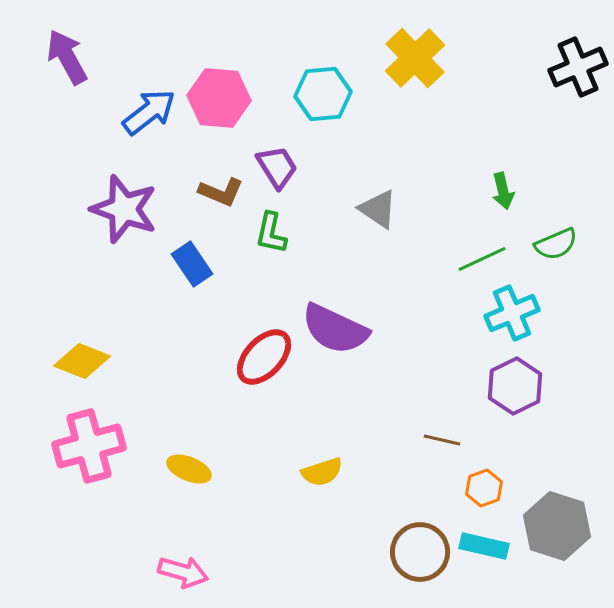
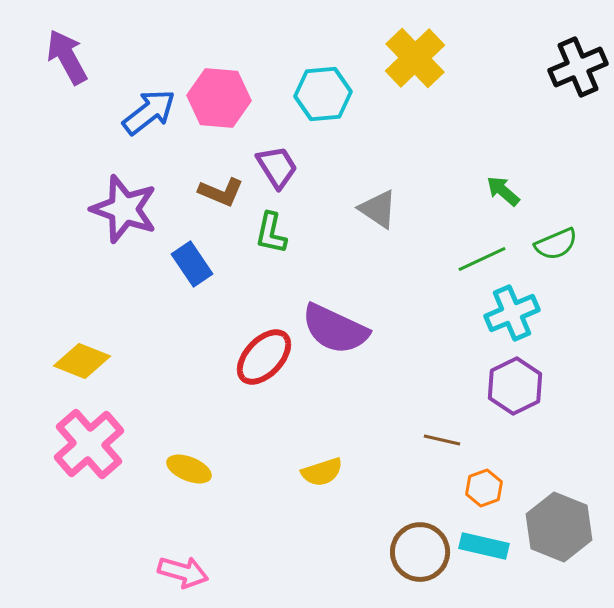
green arrow: rotated 144 degrees clockwise
pink cross: moved 2 px up; rotated 26 degrees counterclockwise
gray hexagon: moved 2 px right, 1 px down; rotated 4 degrees clockwise
